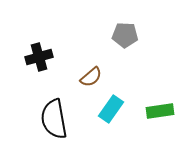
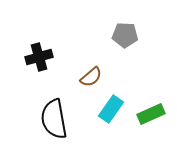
green rectangle: moved 9 px left, 3 px down; rotated 16 degrees counterclockwise
